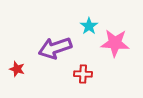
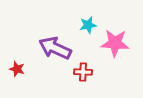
cyan star: moved 1 px left, 1 px up; rotated 24 degrees clockwise
purple arrow: rotated 44 degrees clockwise
red cross: moved 2 px up
